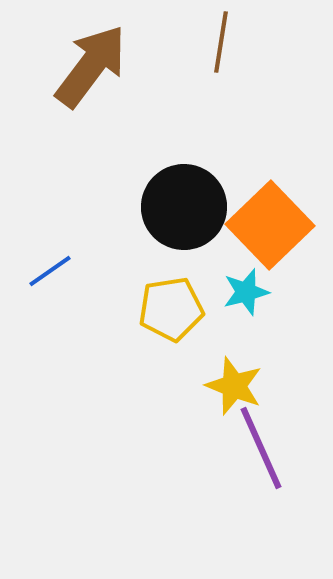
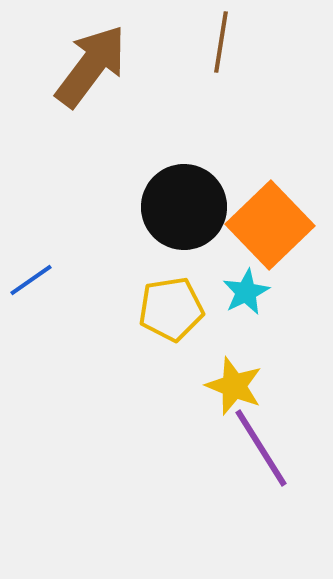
blue line: moved 19 px left, 9 px down
cyan star: rotated 12 degrees counterclockwise
purple line: rotated 8 degrees counterclockwise
